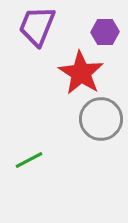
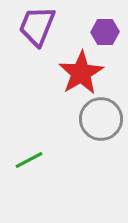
red star: rotated 9 degrees clockwise
